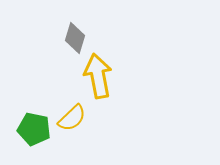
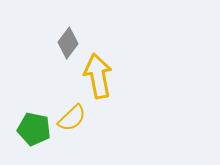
gray diamond: moved 7 px left, 5 px down; rotated 20 degrees clockwise
